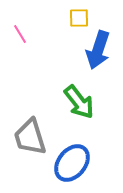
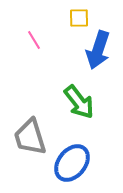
pink line: moved 14 px right, 6 px down
